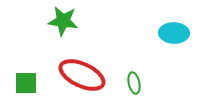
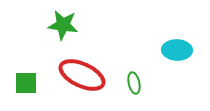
green star: moved 4 px down
cyan ellipse: moved 3 px right, 17 px down
